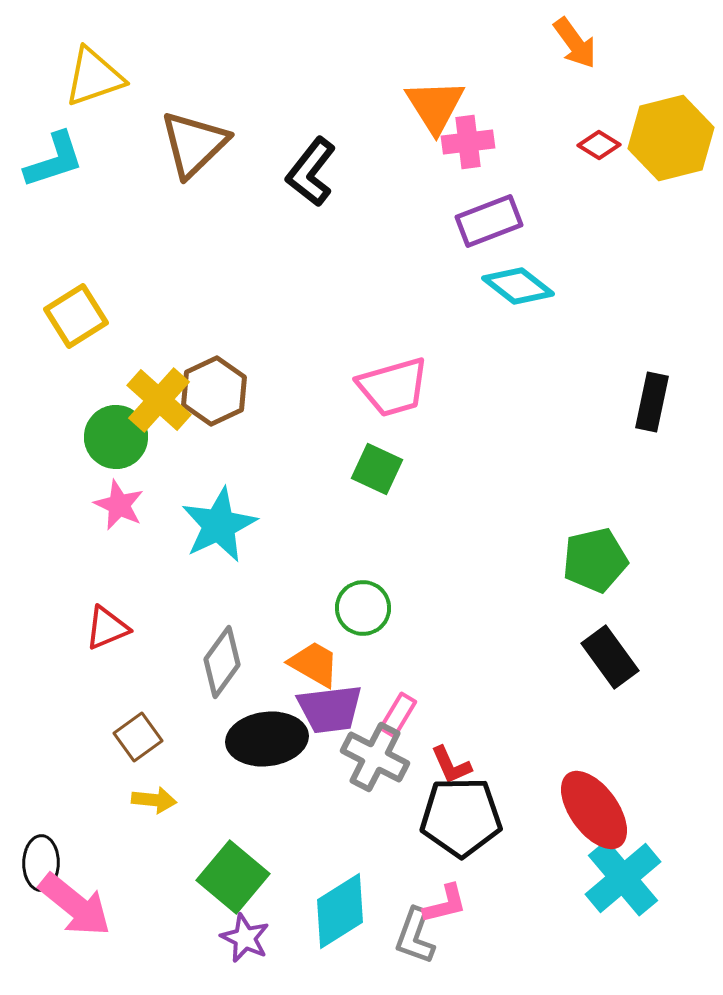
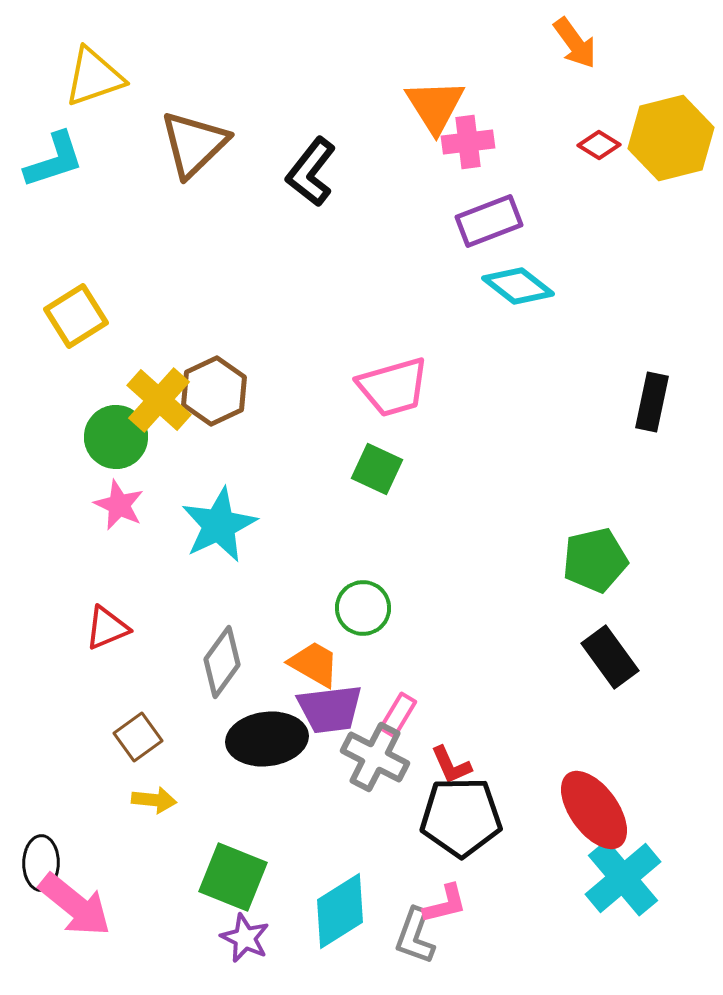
green square at (233, 877): rotated 18 degrees counterclockwise
